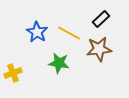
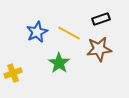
black rectangle: rotated 24 degrees clockwise
blue star: rotated 15 degrees clockwise
green star: rotated 25 degrees clockwise
